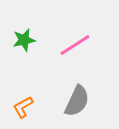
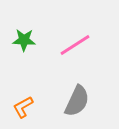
green star: rotated 15 degrees clockwise
